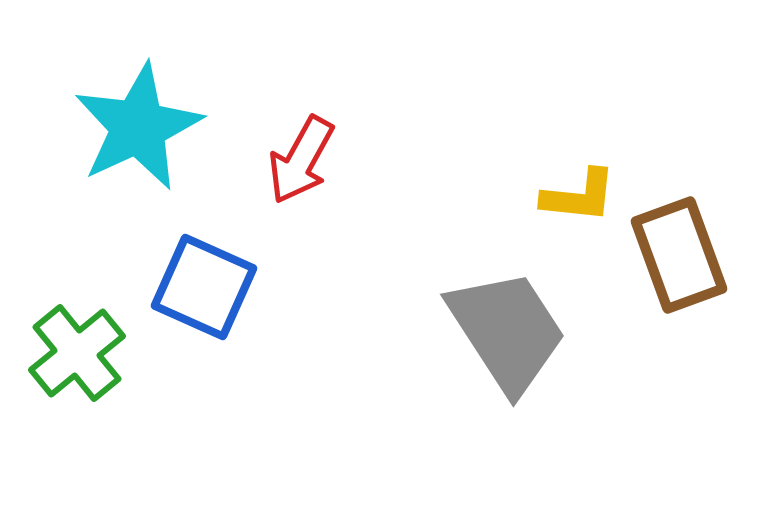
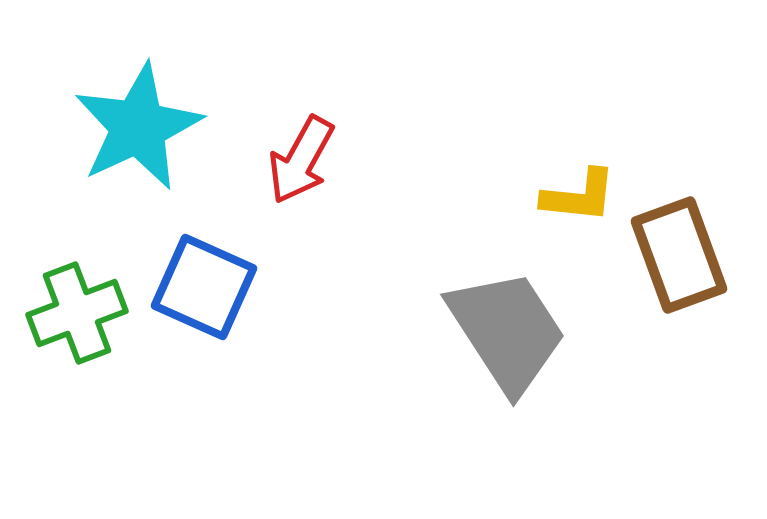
green cross: moved 40 px up; rotated 18 degrees clockwise
